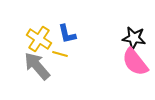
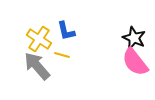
blue L-shape: moved 1 px left, 3 px up
black star: rotated 15 degrees clockwise
yellow line: moved 2 px right, 1 px down
